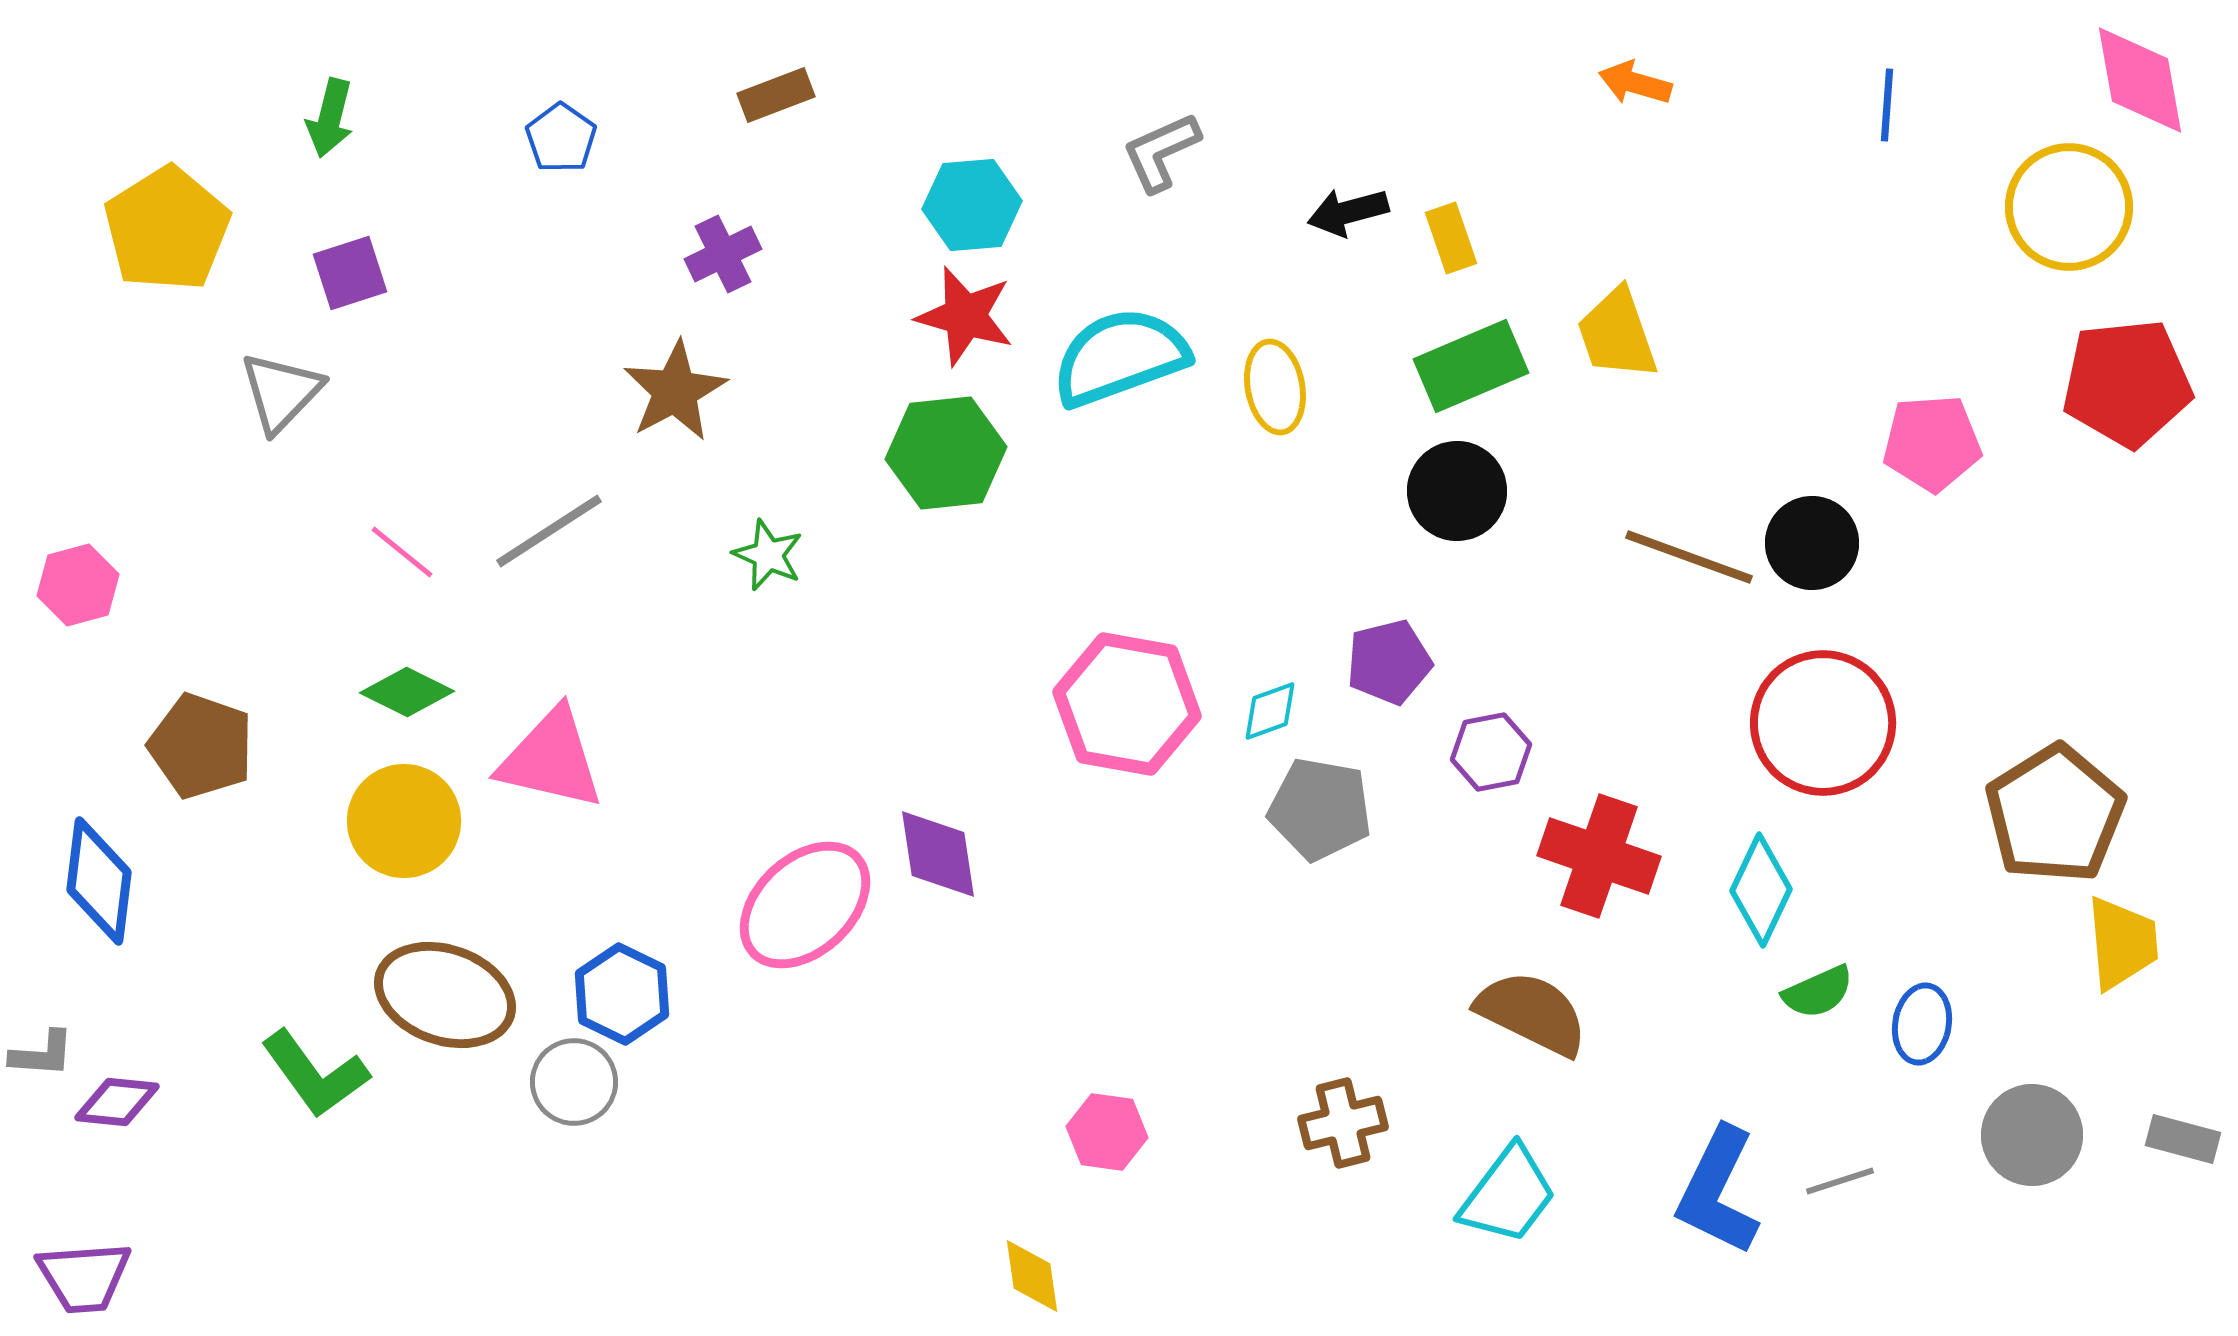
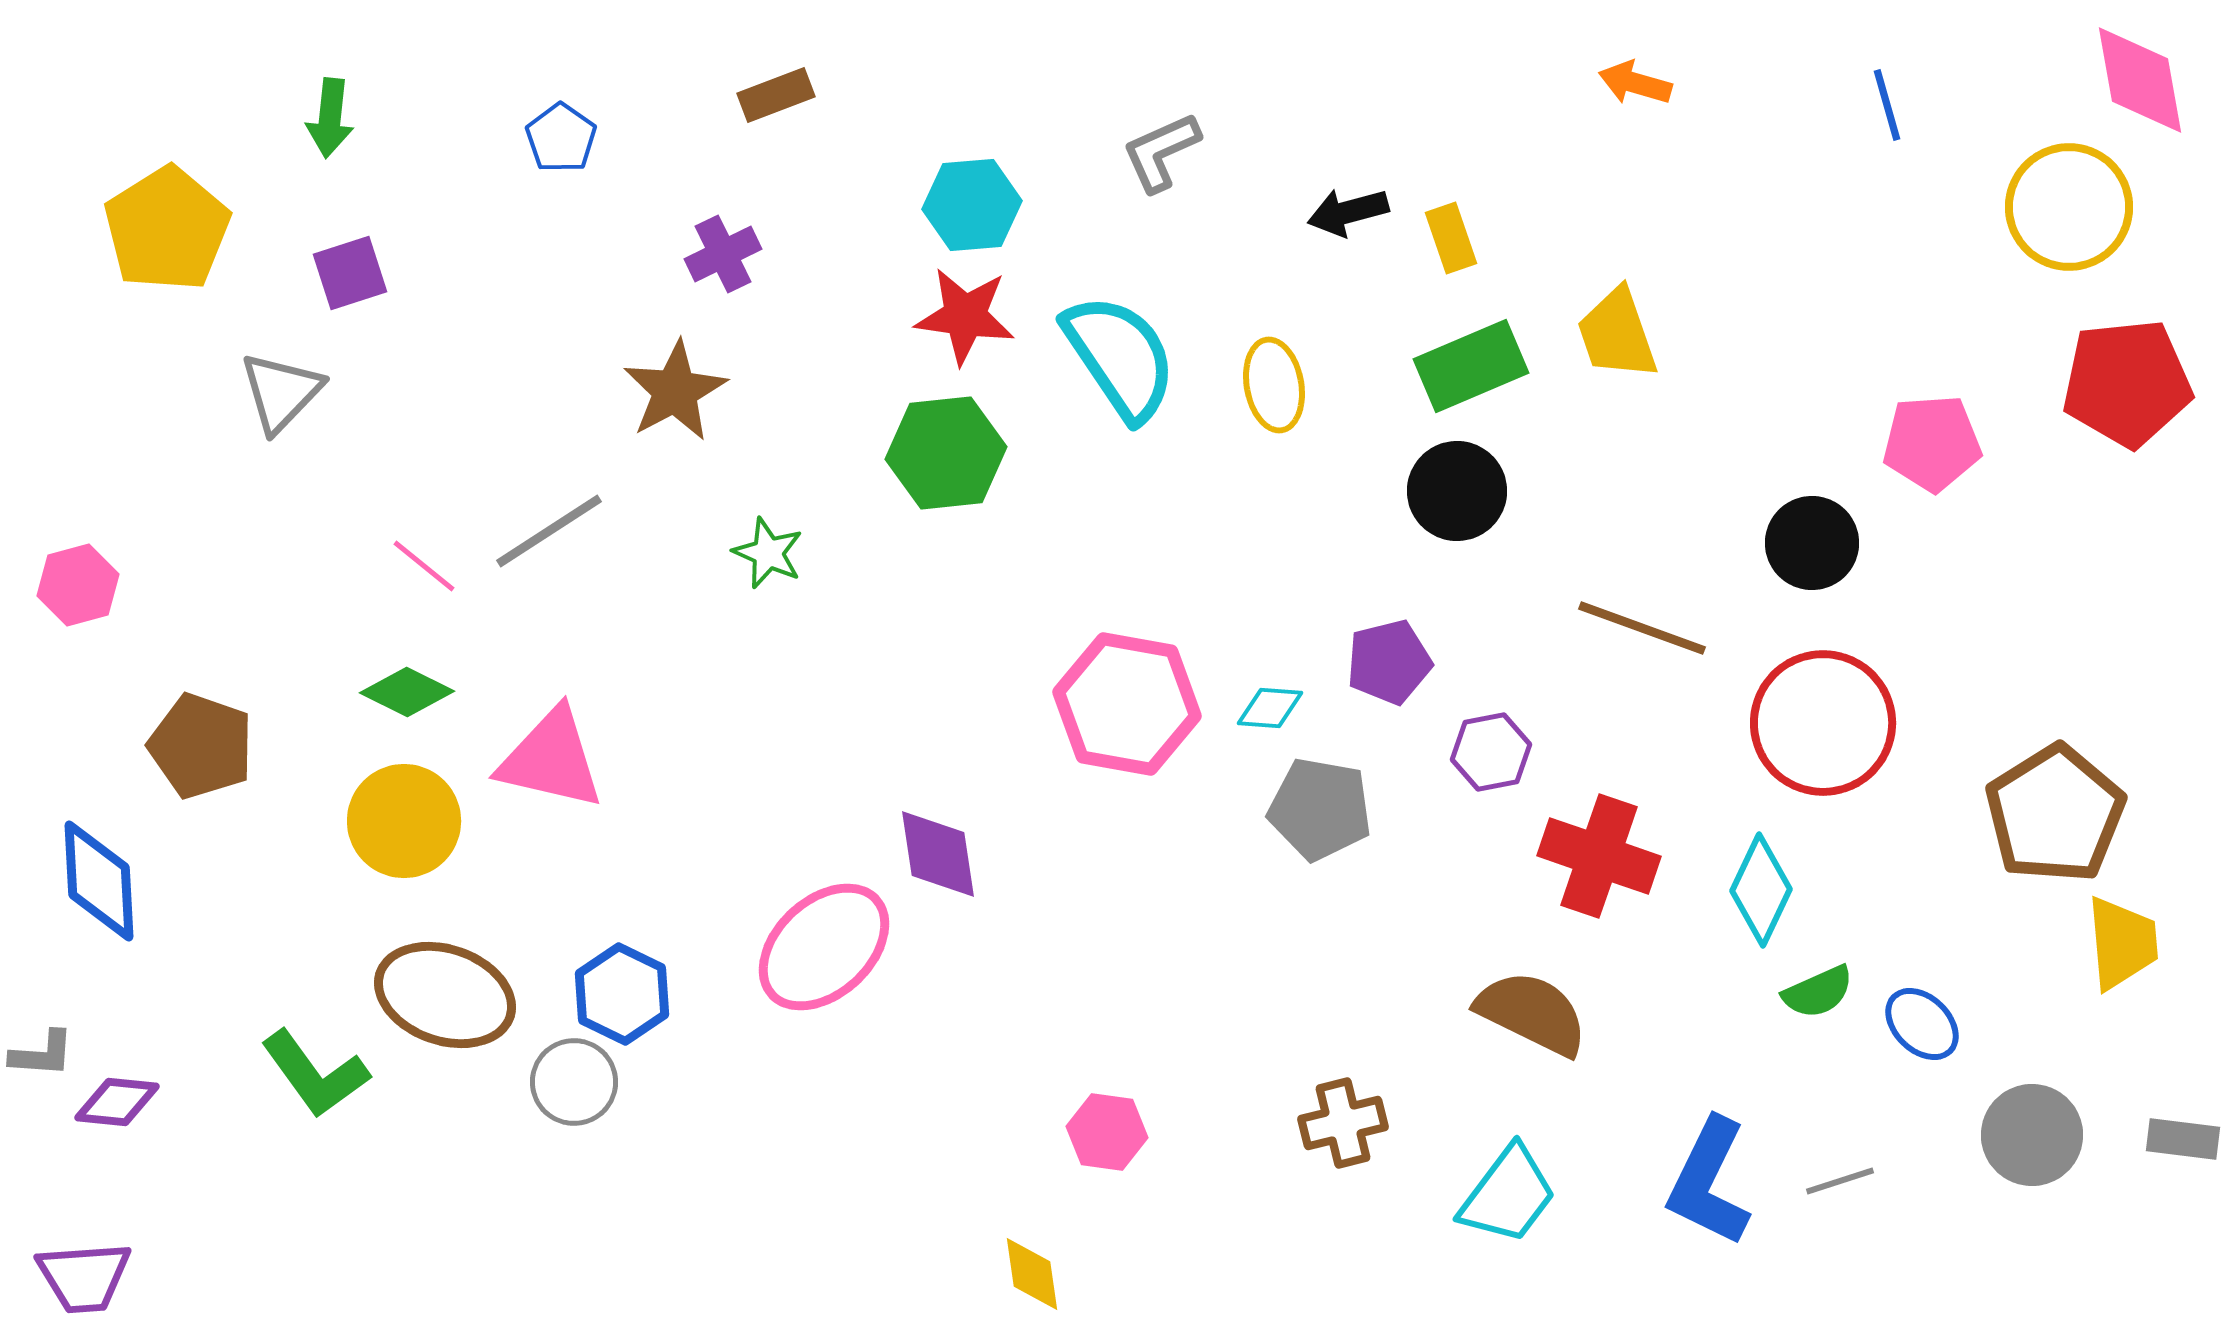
blue line at (1887, 105): rotated 20 degrees counterclockwise
green arrow at (330, 118): rotated 8 degrees counterclockwise
red star at (965, 316): rotated 8 degrees counterclockwise
cyan semicircle at (1120, 357): rotated 76 degrees clockwise
yellow ellipse at (1275, 387): moved 1 px left, 2 px up
pink line at (402, 552): moved 22 px right, 14 px down
green star at (768, 555): moved 2 px up
brown line at (1689, 557): moved 47 px left, 71 px down
cyan diamond at (1270, 711): moved 3 px up; rotated 24 degrees clockwise
blue diamond at (99, 881): rotated 10 degrees counterclockwise
pink ellipse at (805, 905): moved 19 px right, 42 px down
blue ellipse at (1922, 1024): rotated 56 degrees counterclockwise
gray rectangle at (2183, 1139): rotated 8 degrees counterclockwise
blue L-shape at (1718, 1191): moved 9 px left, 9 px up
yellow diamond at (1032, 1276): moved 2 px up
